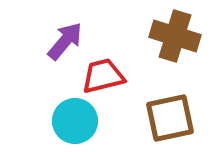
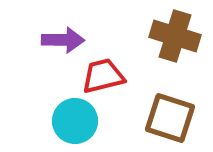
purple arrow: moved 2 px left, 1 px up; rotated 51 degrees clockwise
brown square: rotated 30 degrees clockwise
